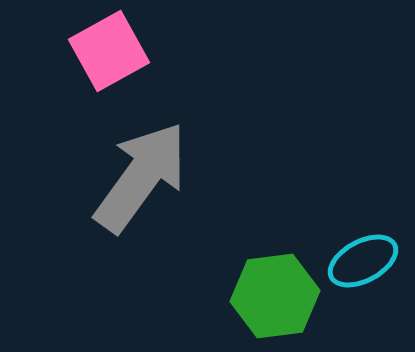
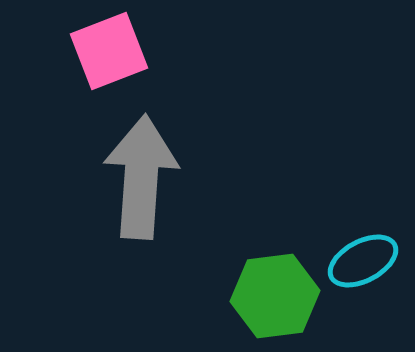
pink square: rotated 8 degrees clockwise
gray arrow: rotated 32 degrees counterclockwise
